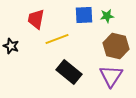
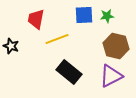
purple triangle: rotated 30 degrees clockwise
